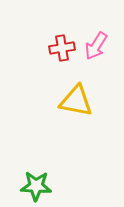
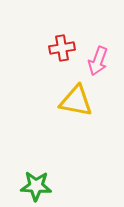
pink arrow: moved 2 px right, 15 px down; rotated 12 degrees counterclockwise
